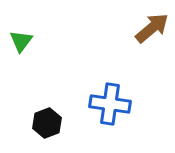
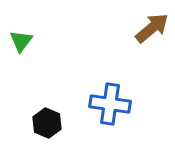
black hexagon: rotated 16 degrees counterclockwise
